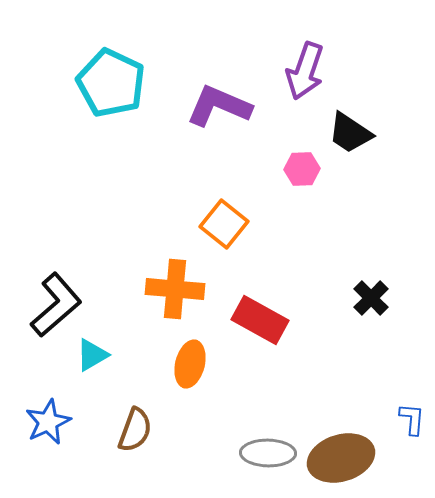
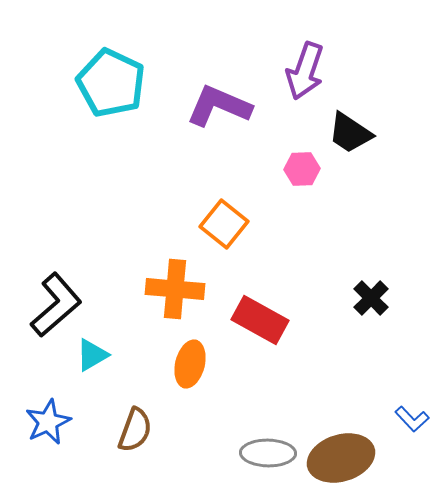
blue L-shape: rotated 132 degrees clockwise
